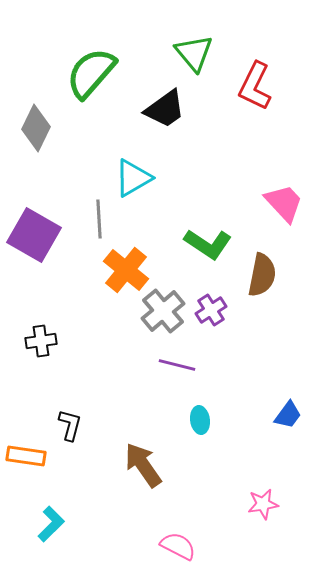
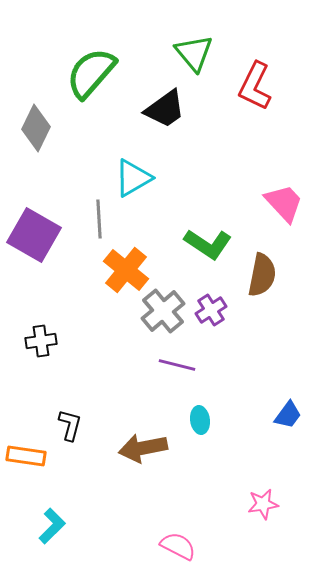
brown arrow: moved 17 px up; rotated 66 degrees counterclockwise
cyan L-shape: moved 1 px right, 2 px down
